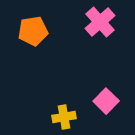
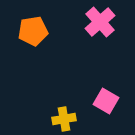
pink square: rotated 15 degrees counterclockwise
yellow cross: moved 2 px down
